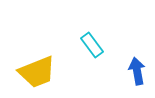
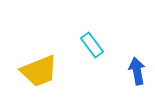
yellow trapezoid: moved 2 px right, 1 px up
